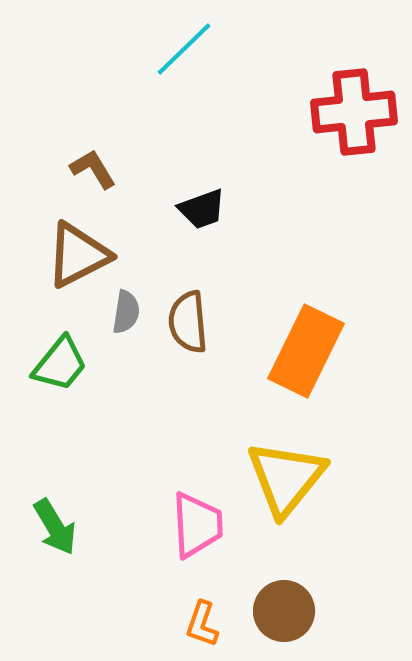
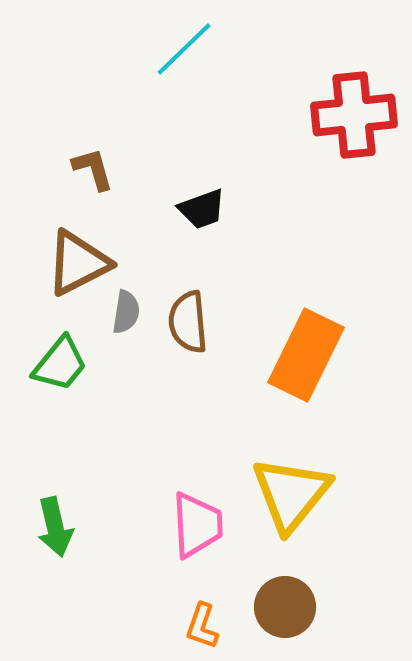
red cross: moved 3 px down
brown L-shape: rotated 15 degrees clockwise
brown triangle: moved 8 px down
orange rectangle: moved 4 px down
yellow triangle: moved 5 px right, 16 px down
green arrow: rotated 18 degrees clockwise
brown circle: moved 1 px right, 4 px up
orange L-shape: moved 2 px down
